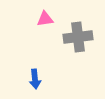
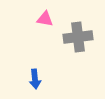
pink triangle: rotated 18 degrees clockwise
